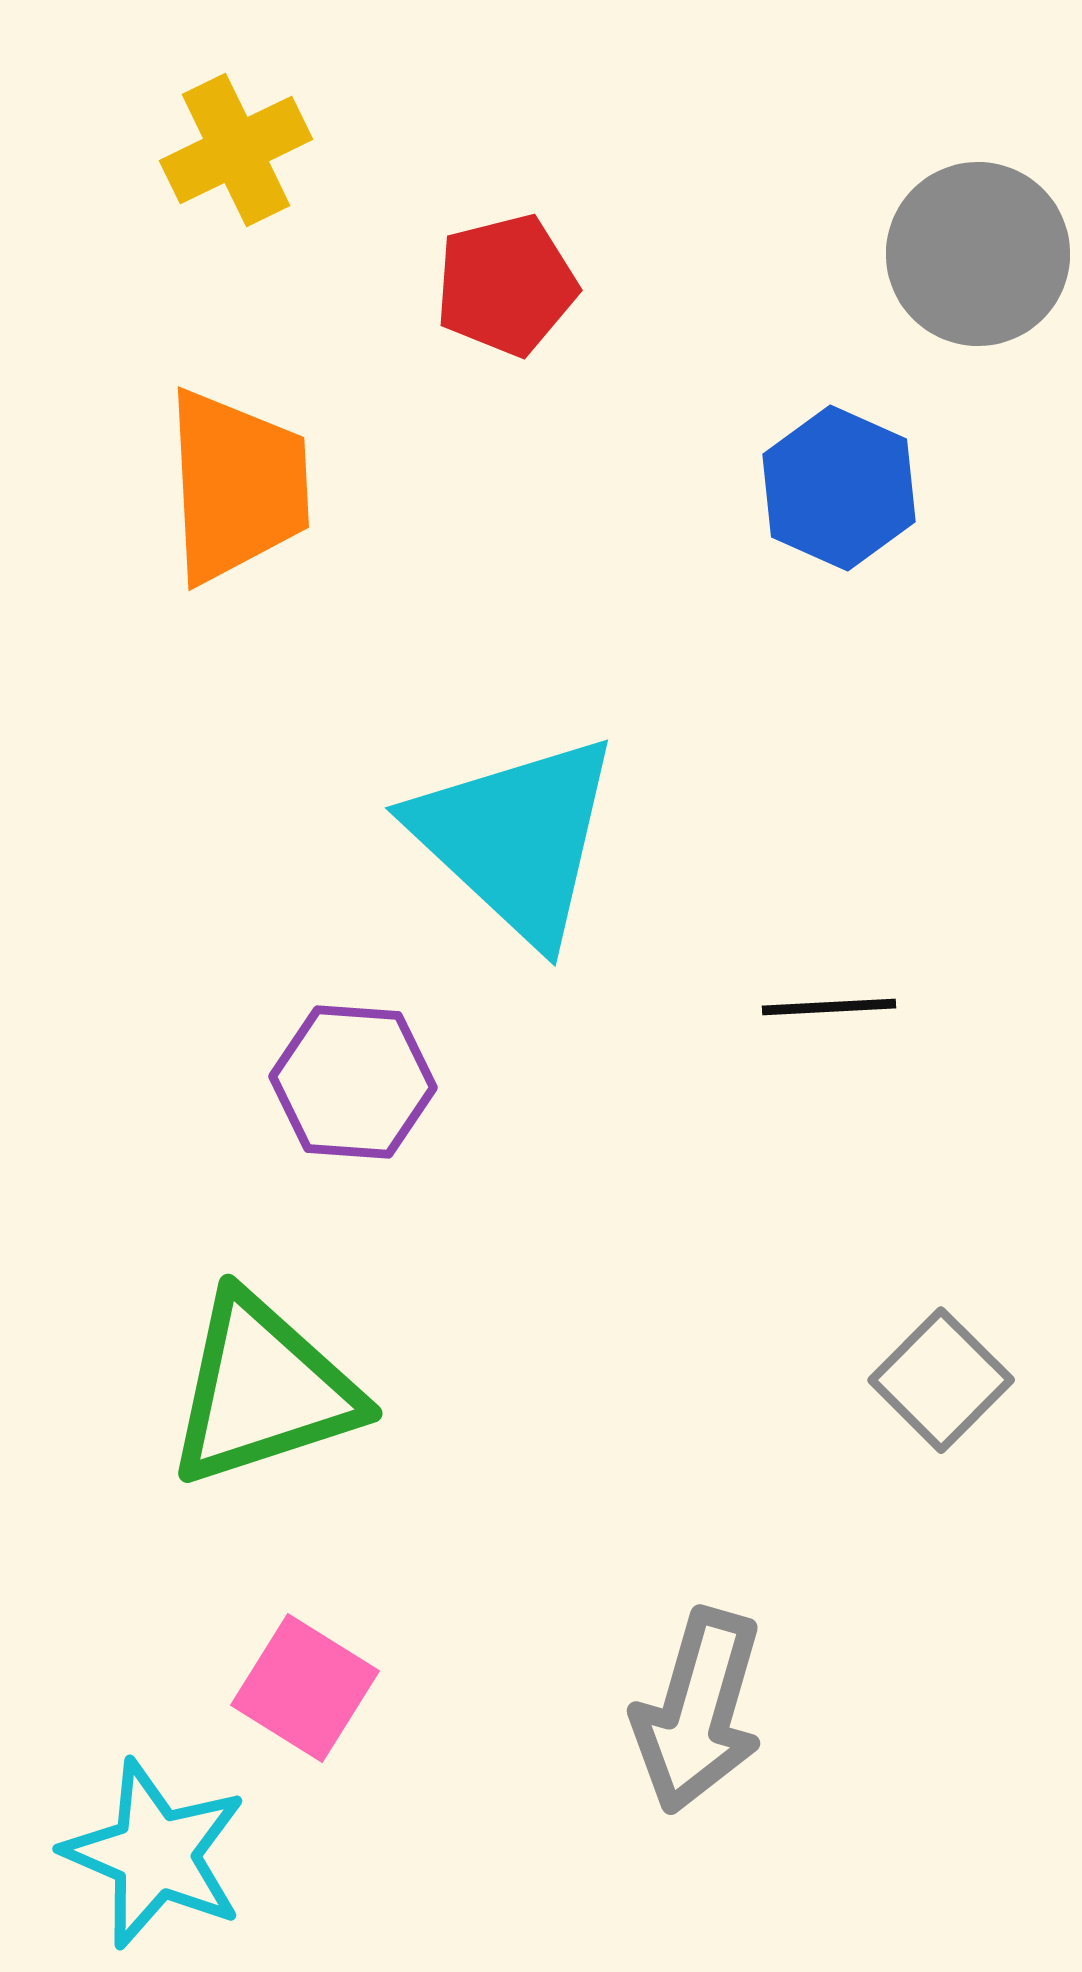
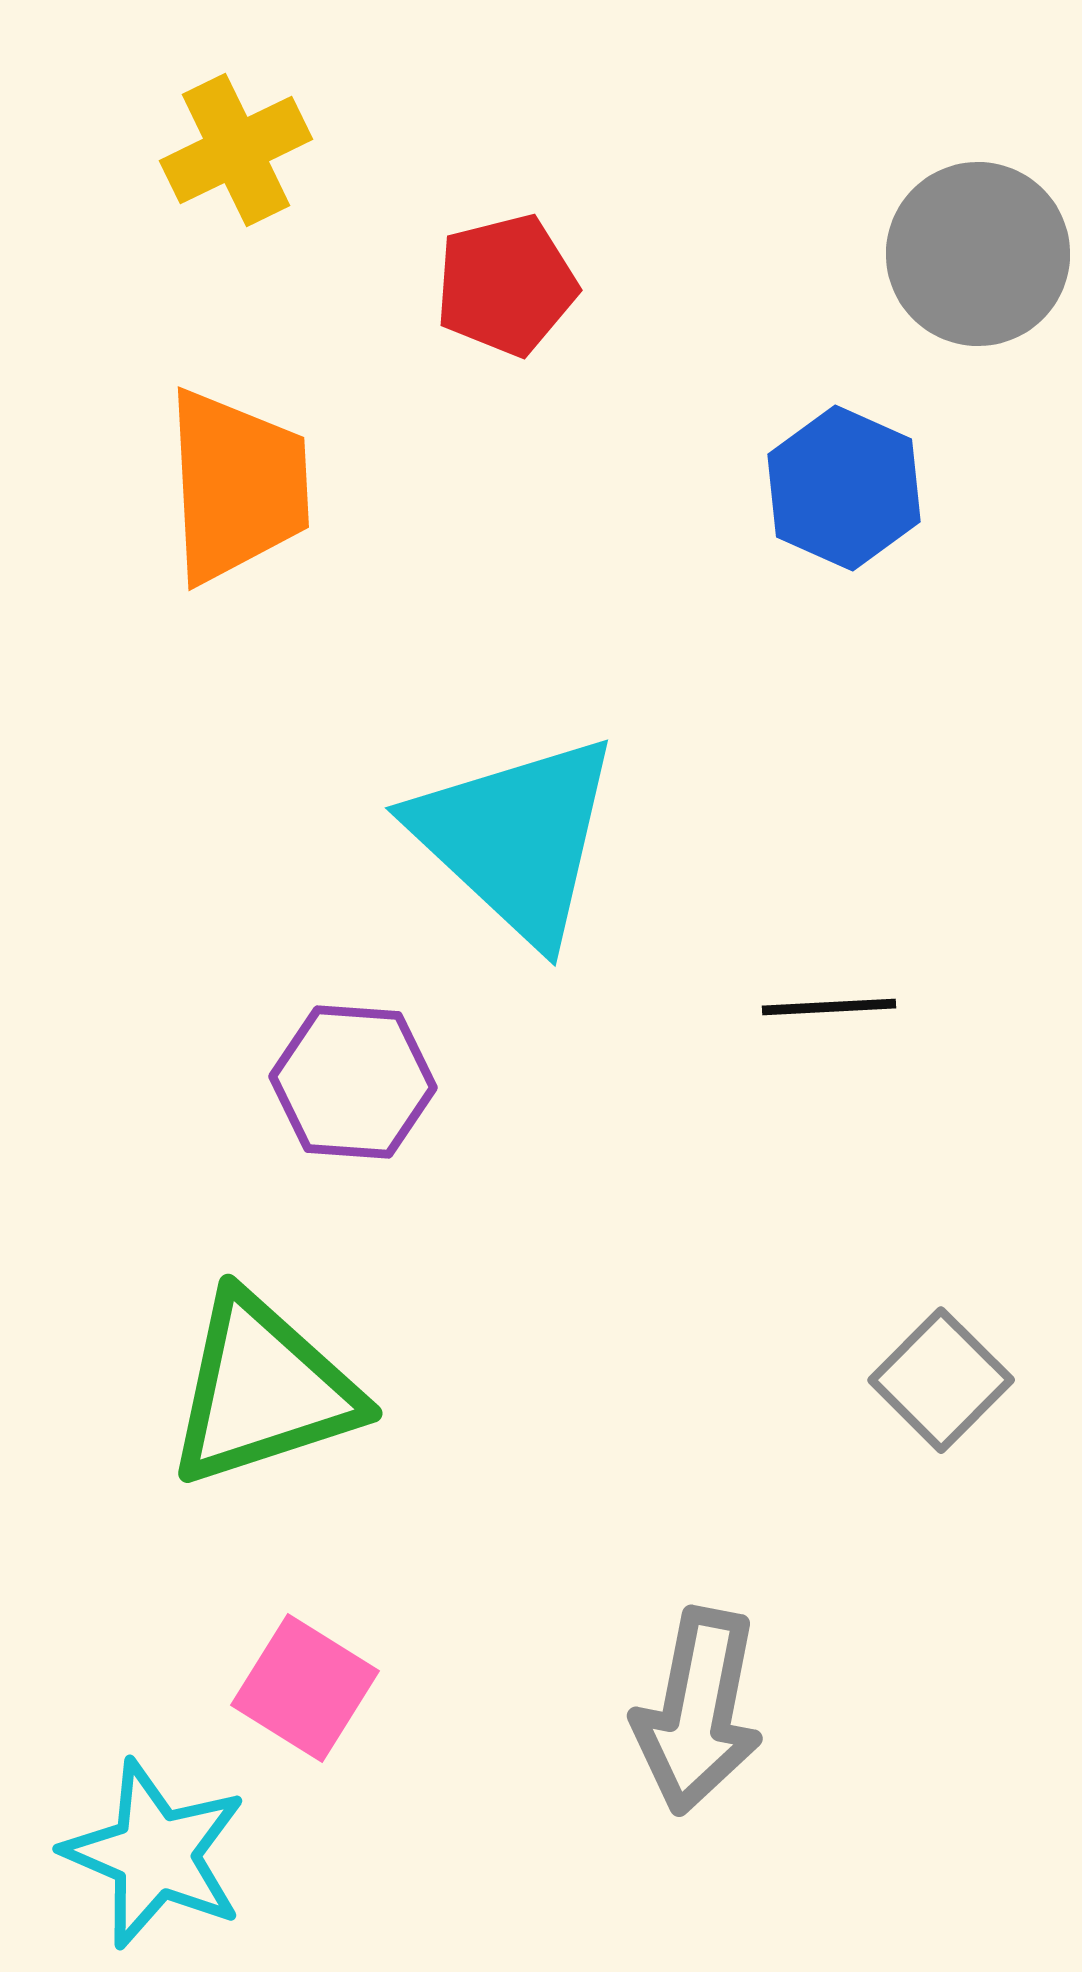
blue hexagon: moved 5 px right
gray arrow: rotated 5 degrees counterclockwise
